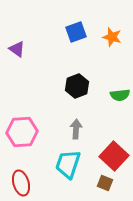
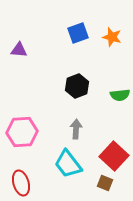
blue square: moved 2 px right, 1 px down
purple triangle: moved 2 px right, 1 px down; rotated 30 degrees counterclockwise
cyan trapezoid: rotated 56 degrees counterclockwise
